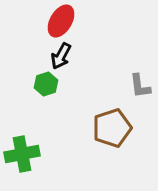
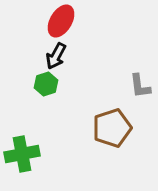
black arrow: moved 5 px left
